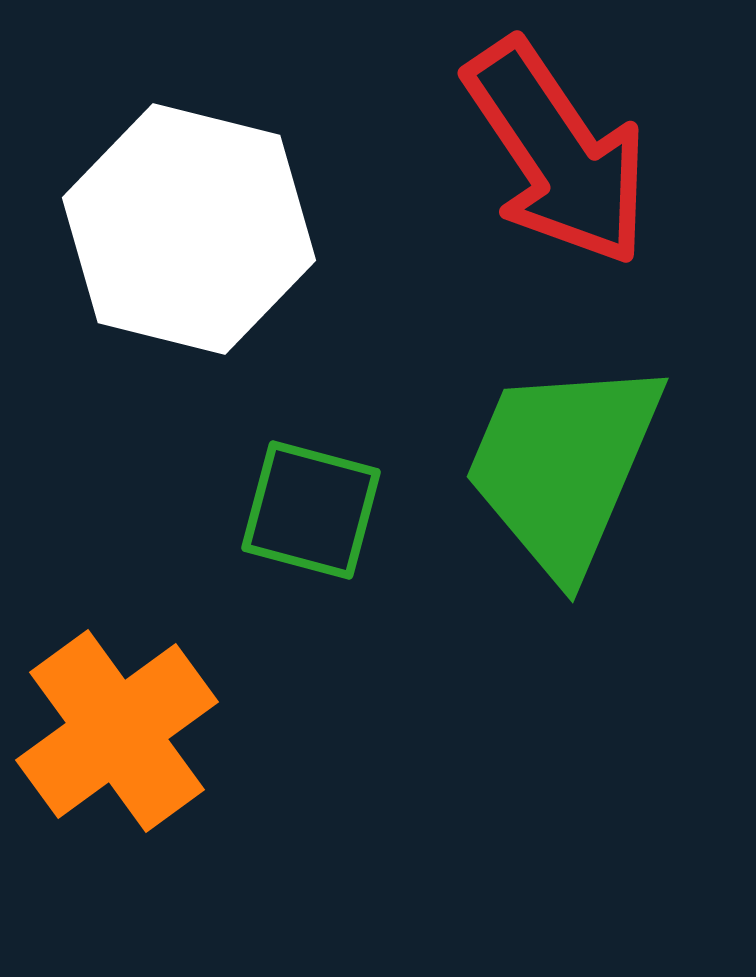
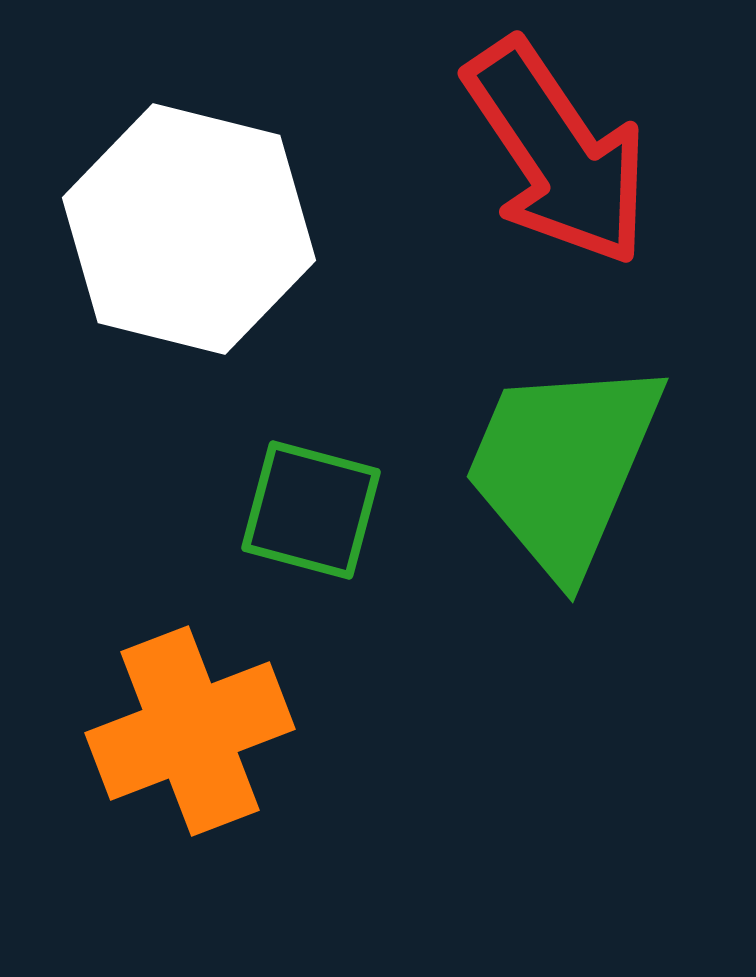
orange cross: moved 73 px right; rotated 15 degrees clockwise
